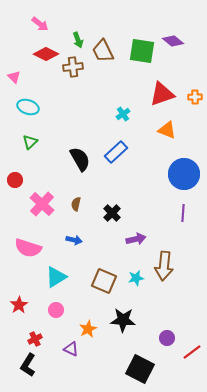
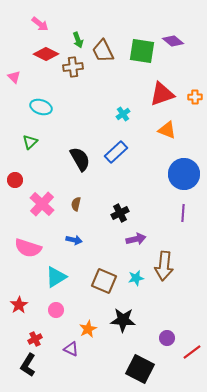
cyan ellipse: moved 13 px right
black cross: moved 8 px right; rotated 18 degrees clockwise
